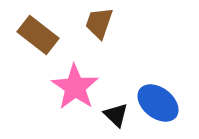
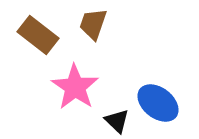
brown trapezoid: moved 6 px left, 1 px down
black triangle: moved 1 px right, 6 px down
